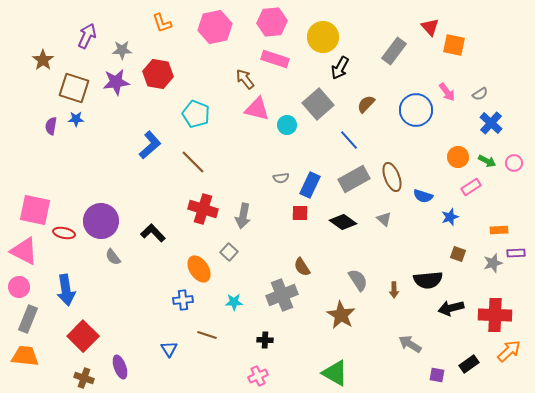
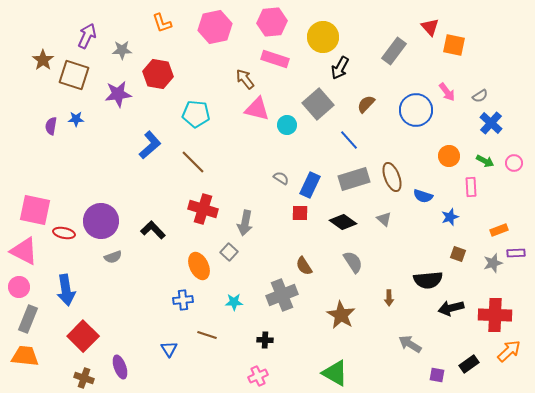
purple star at (116, 82): moved 2 px right, 12 px down
brown square at (74, 88): moved 13 px up
gray semicircle at (480, 94): moved 2 px down
cyan pentagon at (196, 114): rotated 16 degrees counterclockwise
orange circle at (458, 157): moved 9 px left, 1 px up
green arrow at (487, 161): moved 2 px left
gray semicircle at (281, 178): rotated 140 degrees counterclockwise
gray rectangle at (354, 179): rotated 12 degrees clockwise
pink rectangle at (471, 187): rotated 60 degrees counterclockwise
gray arrow at (243, 216): moved 2 px right, 7 px down
orange rectangle at (499, 230): rotated 18 degrees counterclockwise
black L-shape at (153, 233): moved 3 px up
gray semicircle at (113, 257): rotated 72 degrees counterclockwise
brown semicircle at (302, 267): moved 2 px right, 1 px up
orange ellipse at (199, 269): moved 3 px up; rotated 8 degrees clockwise
gray semicircle at (358, 280): moved 5 px left, 18 px up
brown arrow at (394, 290): moved 5 px left, 8 px down
